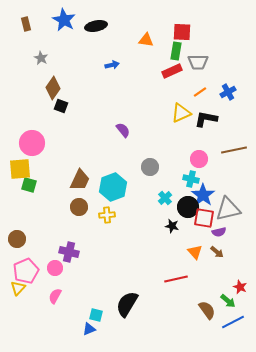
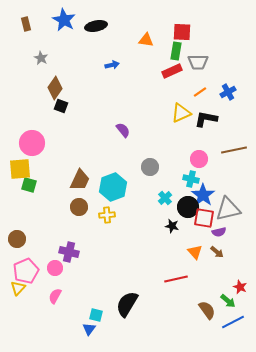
brown diamond at (53, 88): moved 2 px right
blue triangle at (89, 329): rotated 32 degrees counterclockwise
